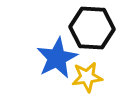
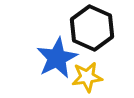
black hexagon: rotated 21 degrees clockwise
